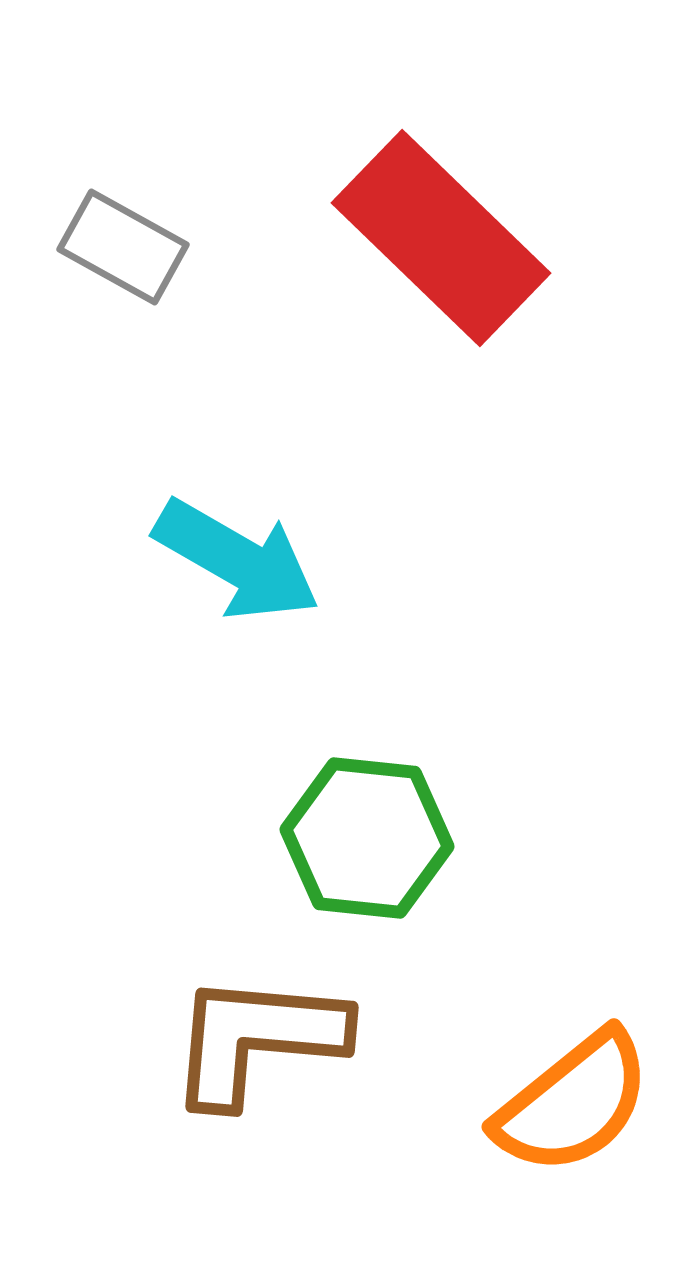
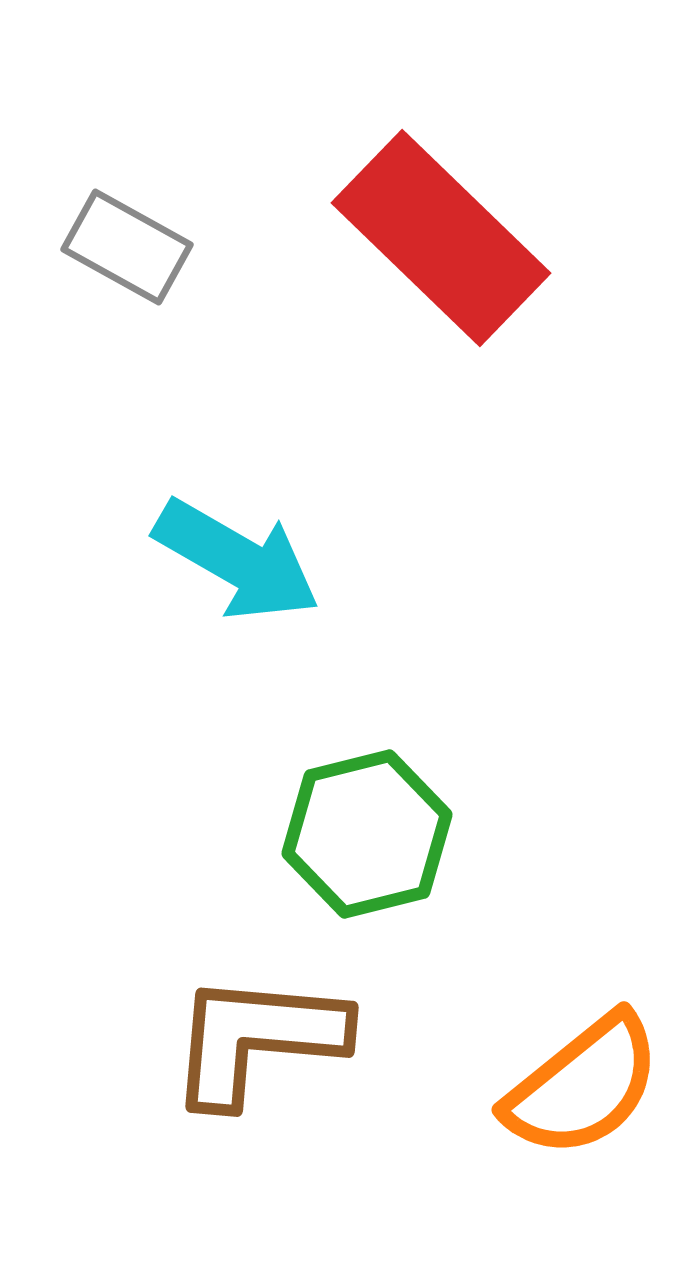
gray rectangle: moved 4 px right
green hexagon: moved 4 px up; rotated 20 degrees counterclockwise
orange semicircle: moved 10 px right, 17 px up
